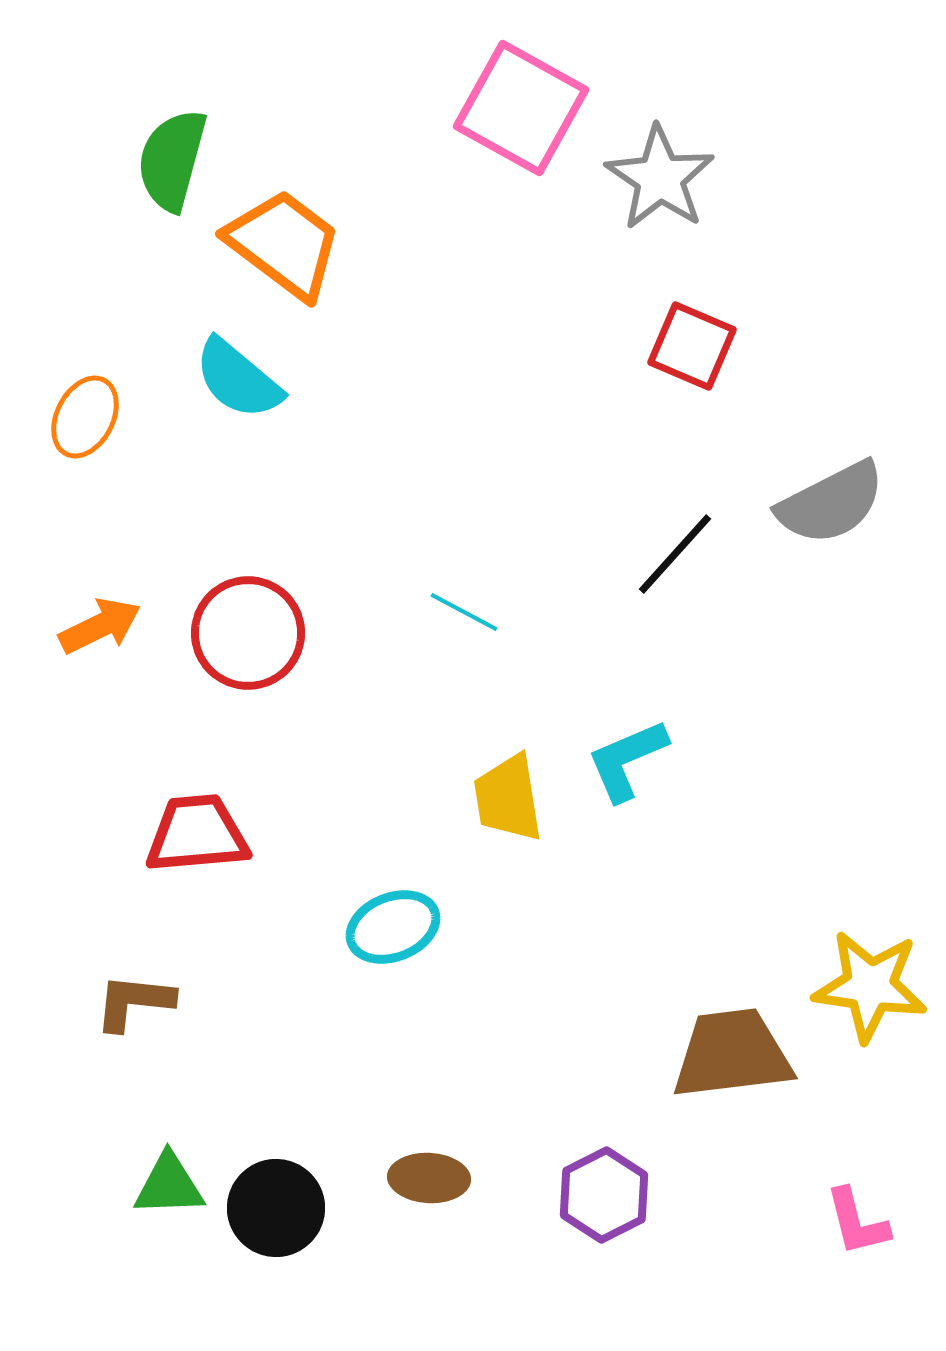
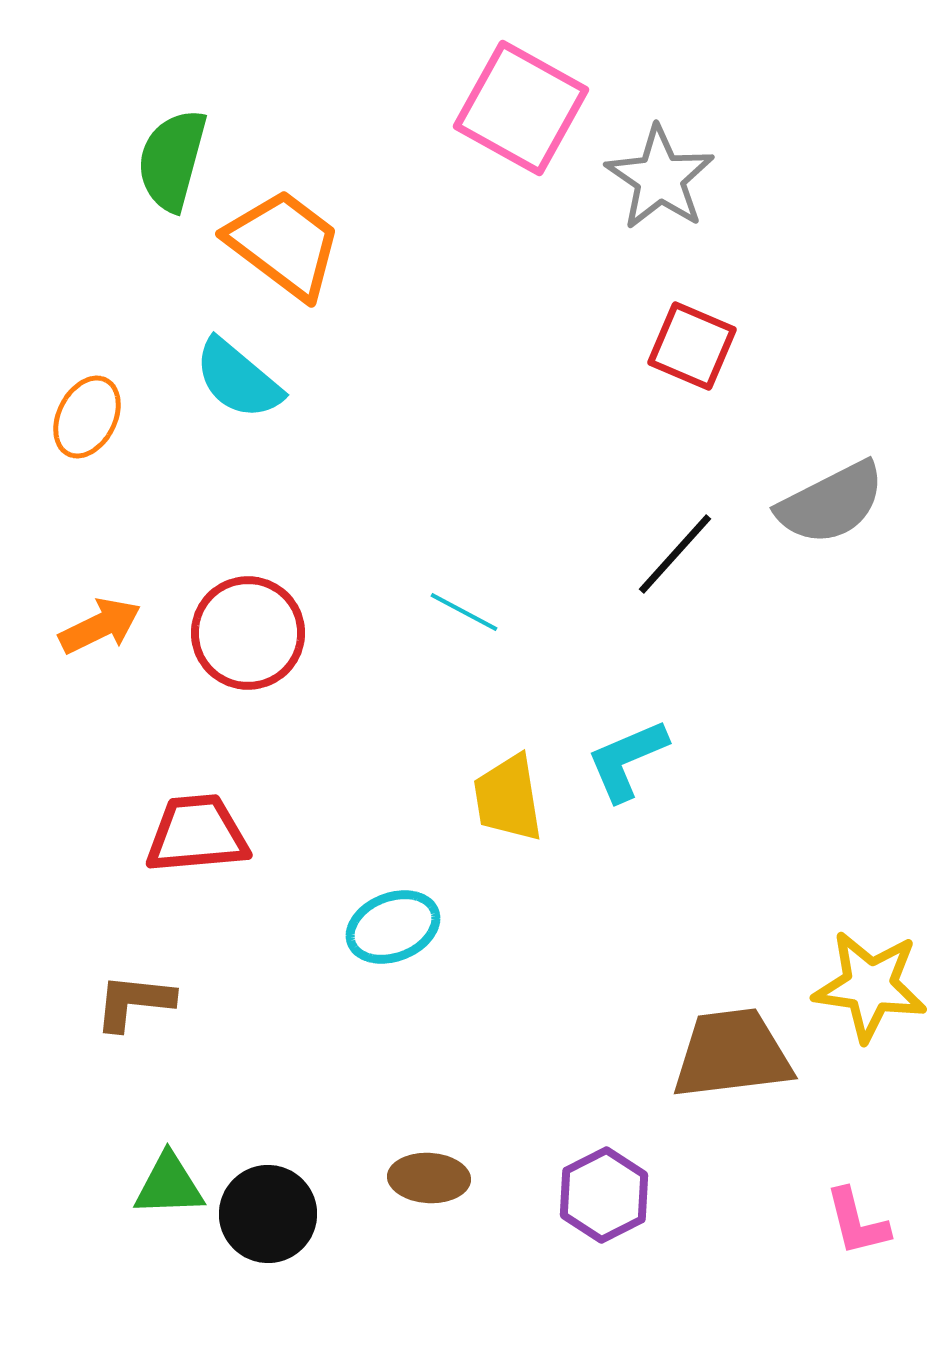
orange ellipse: moved 2 px right
black circle: moved 8 px left, 6 px down
